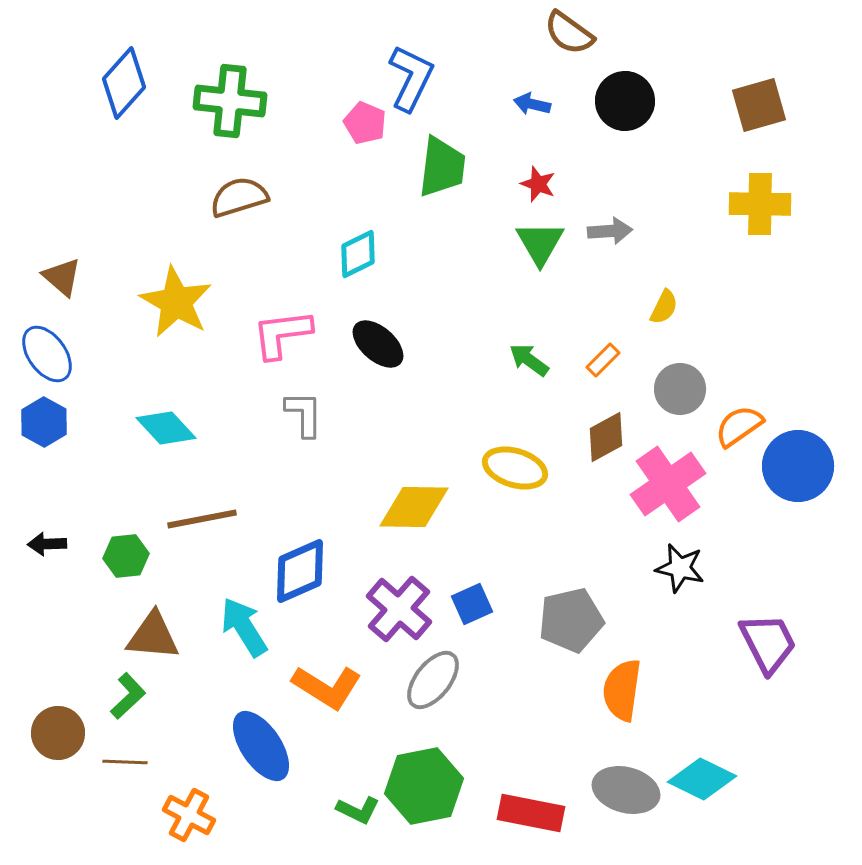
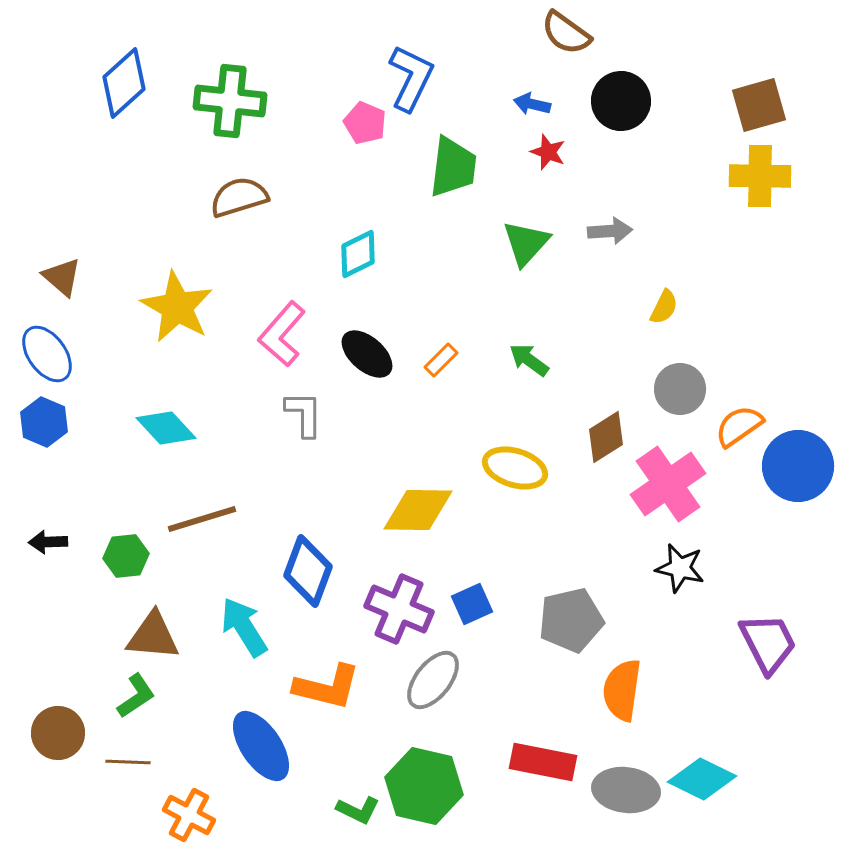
brown semicircle at (569, 33): moved 3 px left
blue diamond at (124, 83): rotated 6 degrees clockwise
black circle at (625, 101): moved 4 px left
green trapezoid at (442, 167): moved 11 px right
red star at (538, 184): moved 10 px right, 32 px up
yellow cross at (760, 204): moved 28 px up
green triangle at (540, 243): moved 14 px left; rotated 12 degrees clockwise
yellow star at (176, 302): moved 1 px right, 5 px down
pink L-shape at (282, 334): rotated 42 degrees counterclockwise
black ellipse at (378, 344): moved 11 px left, 10 px down
orange rectangle at (603, 360): moved 162 px left
blue hexagon at (44, 422): rotated 6 degrees counterclockwise
brown diamond at (606, 437): rotated 4 degrees counterclockwise
yellow diamond at (414, 507): moved 4 px right, 3 px down
brown line at (202, 519): rotated 6 degrees counterclockwise
black arrow at (47, 544): moved 1 px right, 2 px up
blue diamond at (300, 571): moved 8 px right; rotated 46 degrees counterclockwise
purple cross at (399, 609): rotated 18 degrees counterclockwise
orange L-shape at (327, 687): rotated 18 degrees counterclockwise
green L-shape at (128, 696): moved 8 px right; rotated 9 degrees clockwise
brown line at (125, 762): moved 3 px right
green hexagon at (424, 786): rotated 24 degrees clockwise
gray ellipse at (626, 790): rotated 8 degrees counterclockwise
red rectangle at (531, 813): moved 12 px right, 51 px up
